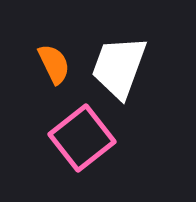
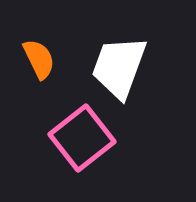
orange semicircle: moved 15 px left, 5 px up
